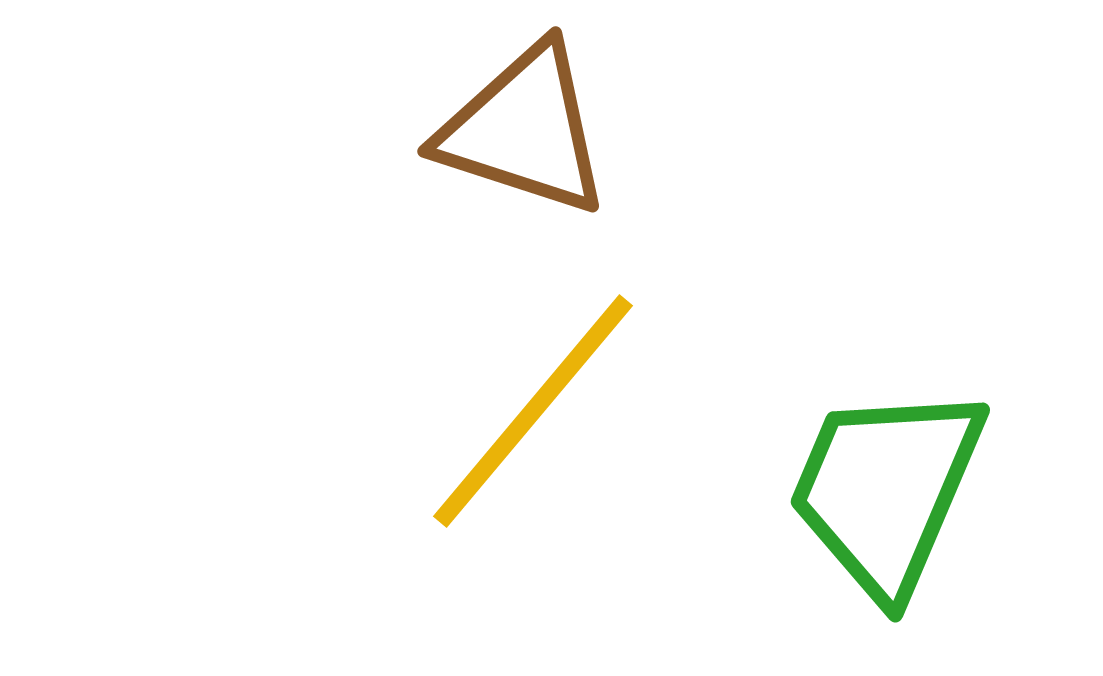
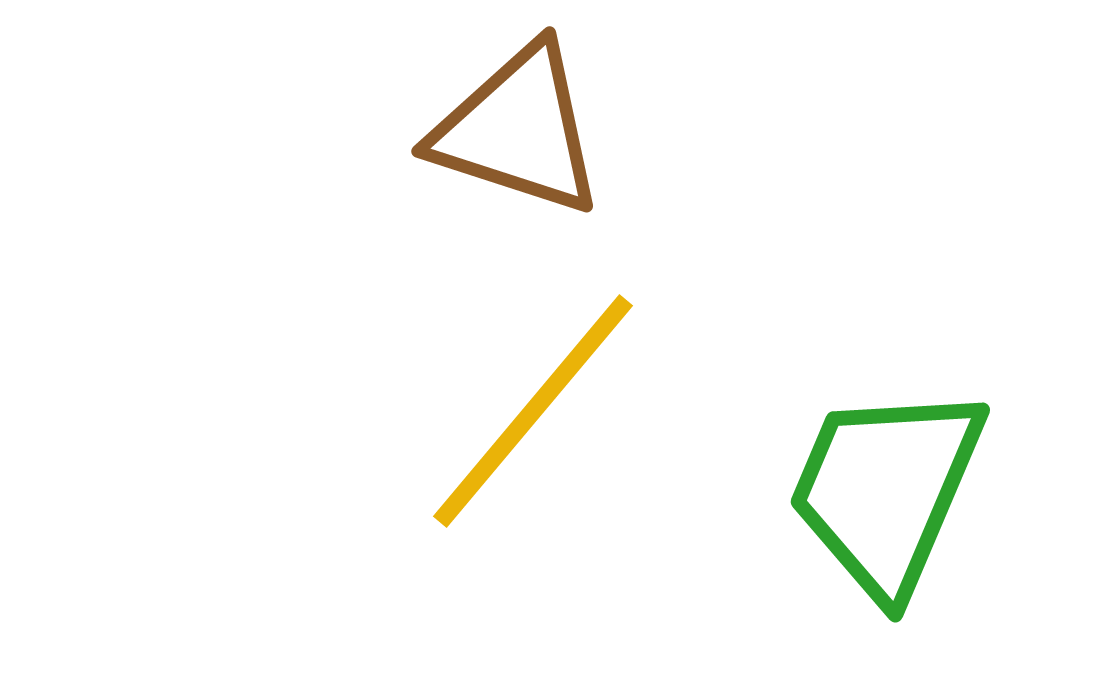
brown triangle: moved 6 px left
